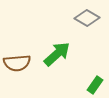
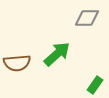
gray diamond: rotated 30 degrees counterclockwise
